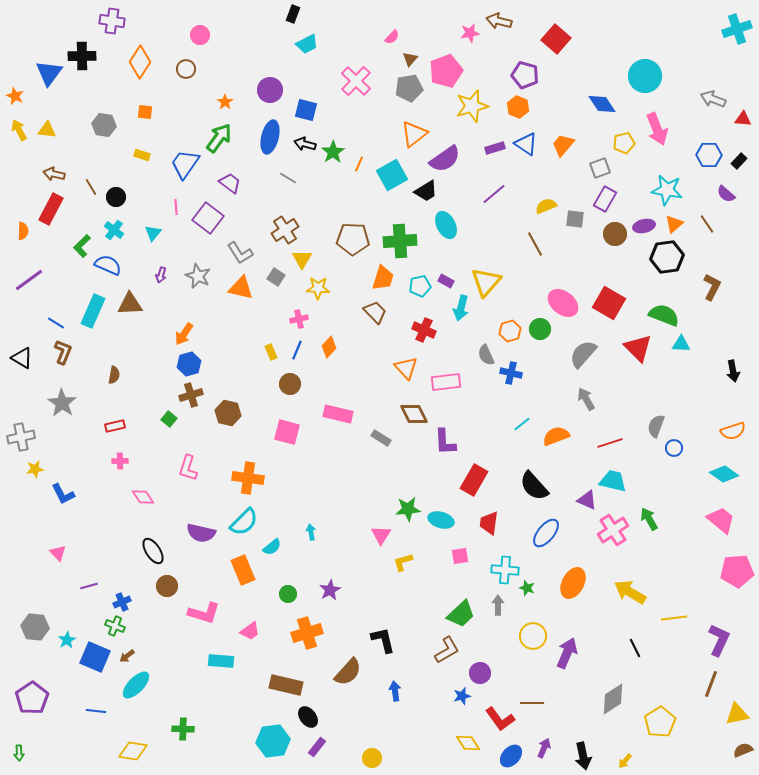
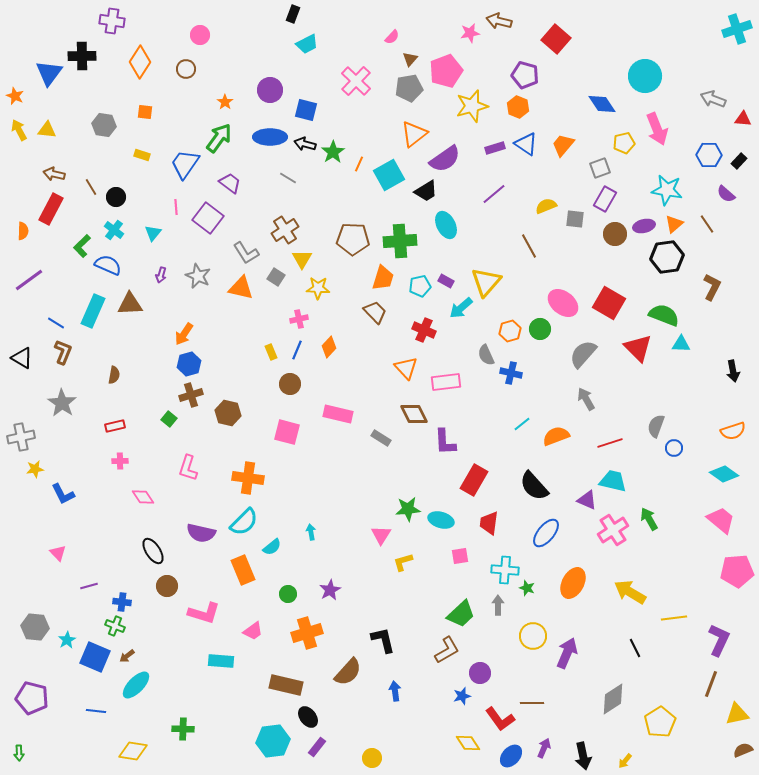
blue ellipse at (270, 137): rotated 76 degrees clockwise
cyan square at (392, 175): moved 3 px left
brown line at (535, 244): moved 6 px left, 2 px down
gray L-shape at (240, 253): moved 6 px right
cyan arrow at (461, 308): rotated 35 degrees clockwise
blue cross at (122, 602): rotated 30 degrees clockwise
pink trapezoid at (250, 631): moved 3 px right
purple pentagon at (32, 698): rotated 24 degrees counterclockwise
